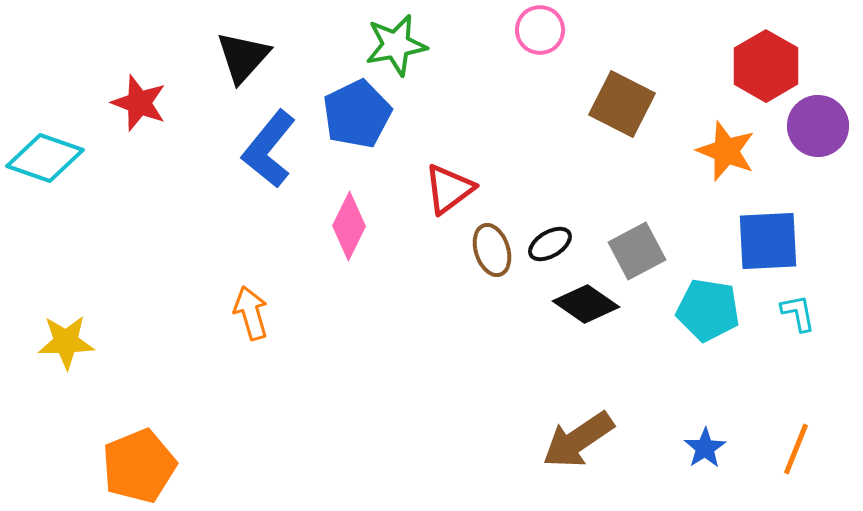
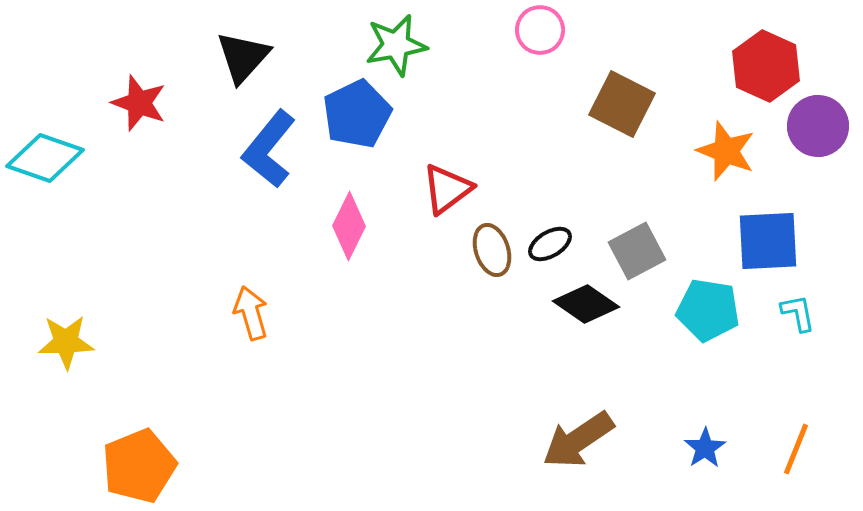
red hexagon: rotated 6 degrees counterclockwise
red triangle: moved 2 px left
